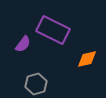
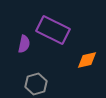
purple semicircle: moved 1 px right; rotated 24 degrees counterclockwise
orange diamond: moved 1 px down
